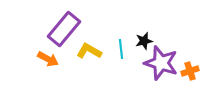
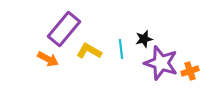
black star: moved 2 px up
